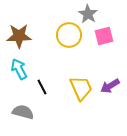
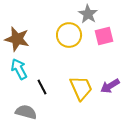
brown star: moved 2 px left, 3 px down; rotated 15 degrees clockwise
gray semicircle: moved 3 px right
